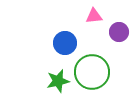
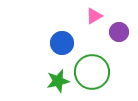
pink triangle: rotated 24 degrees counterclockwise
blue circle: moved 3 px left
